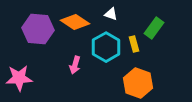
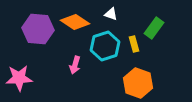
cyan hexagon: moved 1 px left, 1 px up; rotated 12 degrees clockwise
